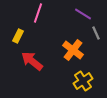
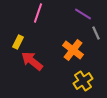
yellow rectangle: moved 6 px down
